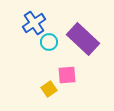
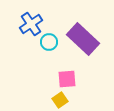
blue cross: moved 3 px left, 1 px down
pink square: moved 4 px down
yellow square: moved 11 px right, 11 px down
